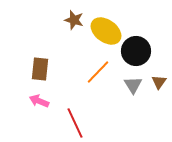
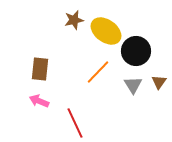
brown star: rotated 30 degrees counterclockwise
